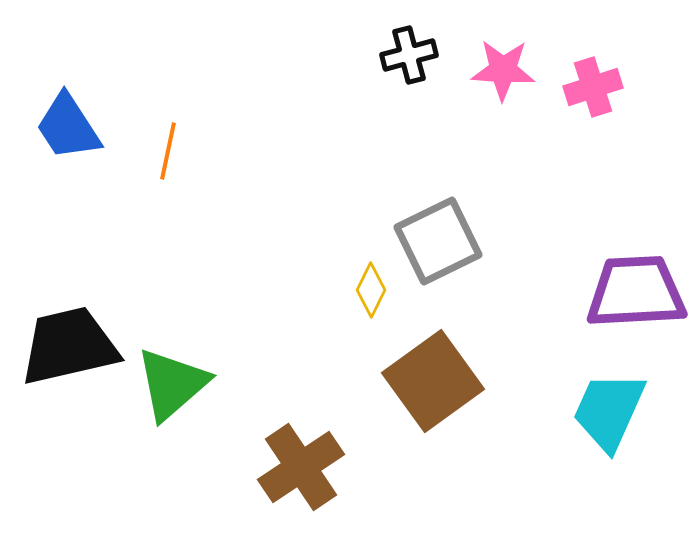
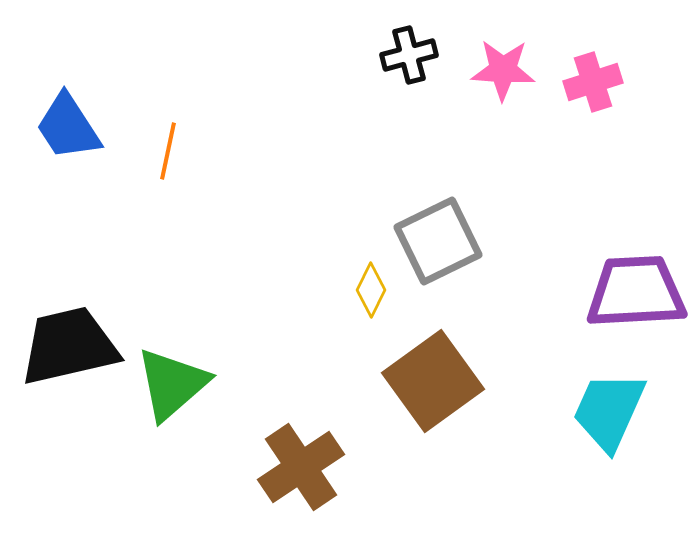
pink cross: moved 5 px up
